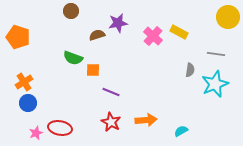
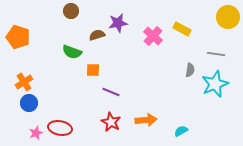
yellow rectangle: moved 3 px right, 3 px up
green semicircle: moved 1 px left, 6 px up
blue circle: moved 1 px right
